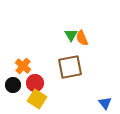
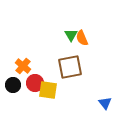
yellow square: moved 11 px right, 9 px up; rotated 24 degrees counterclockwise
